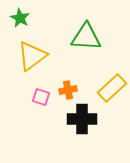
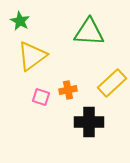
green star: moved 3 px down
green triangle: moved 3 px right, 5 px up
yellow rectangle: moved 5 px up
black cross: moved 7 px right, 3 px down
